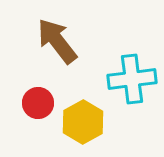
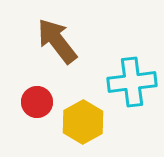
cyan cross: moved 3 px down
red circle: moved 1 px left, 1 px up
